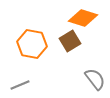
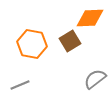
orange diamond: moved 7 px right; rotated 20 degrees counterclockwise
gray semicircle: rotated 90 degrees counterclockwise
